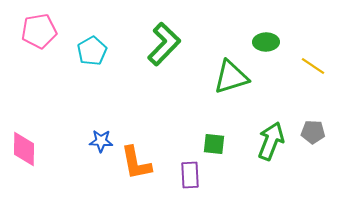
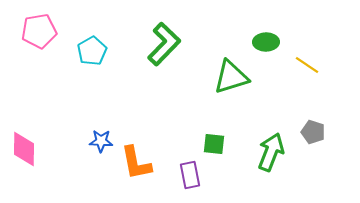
yellow line: moved 6 px left, 1 px up
gray pentagon: rotated 15 degrees clockwise
green arrow: moved 11 px down
purple rectangle: rotated 8 degrees counterclockwise
